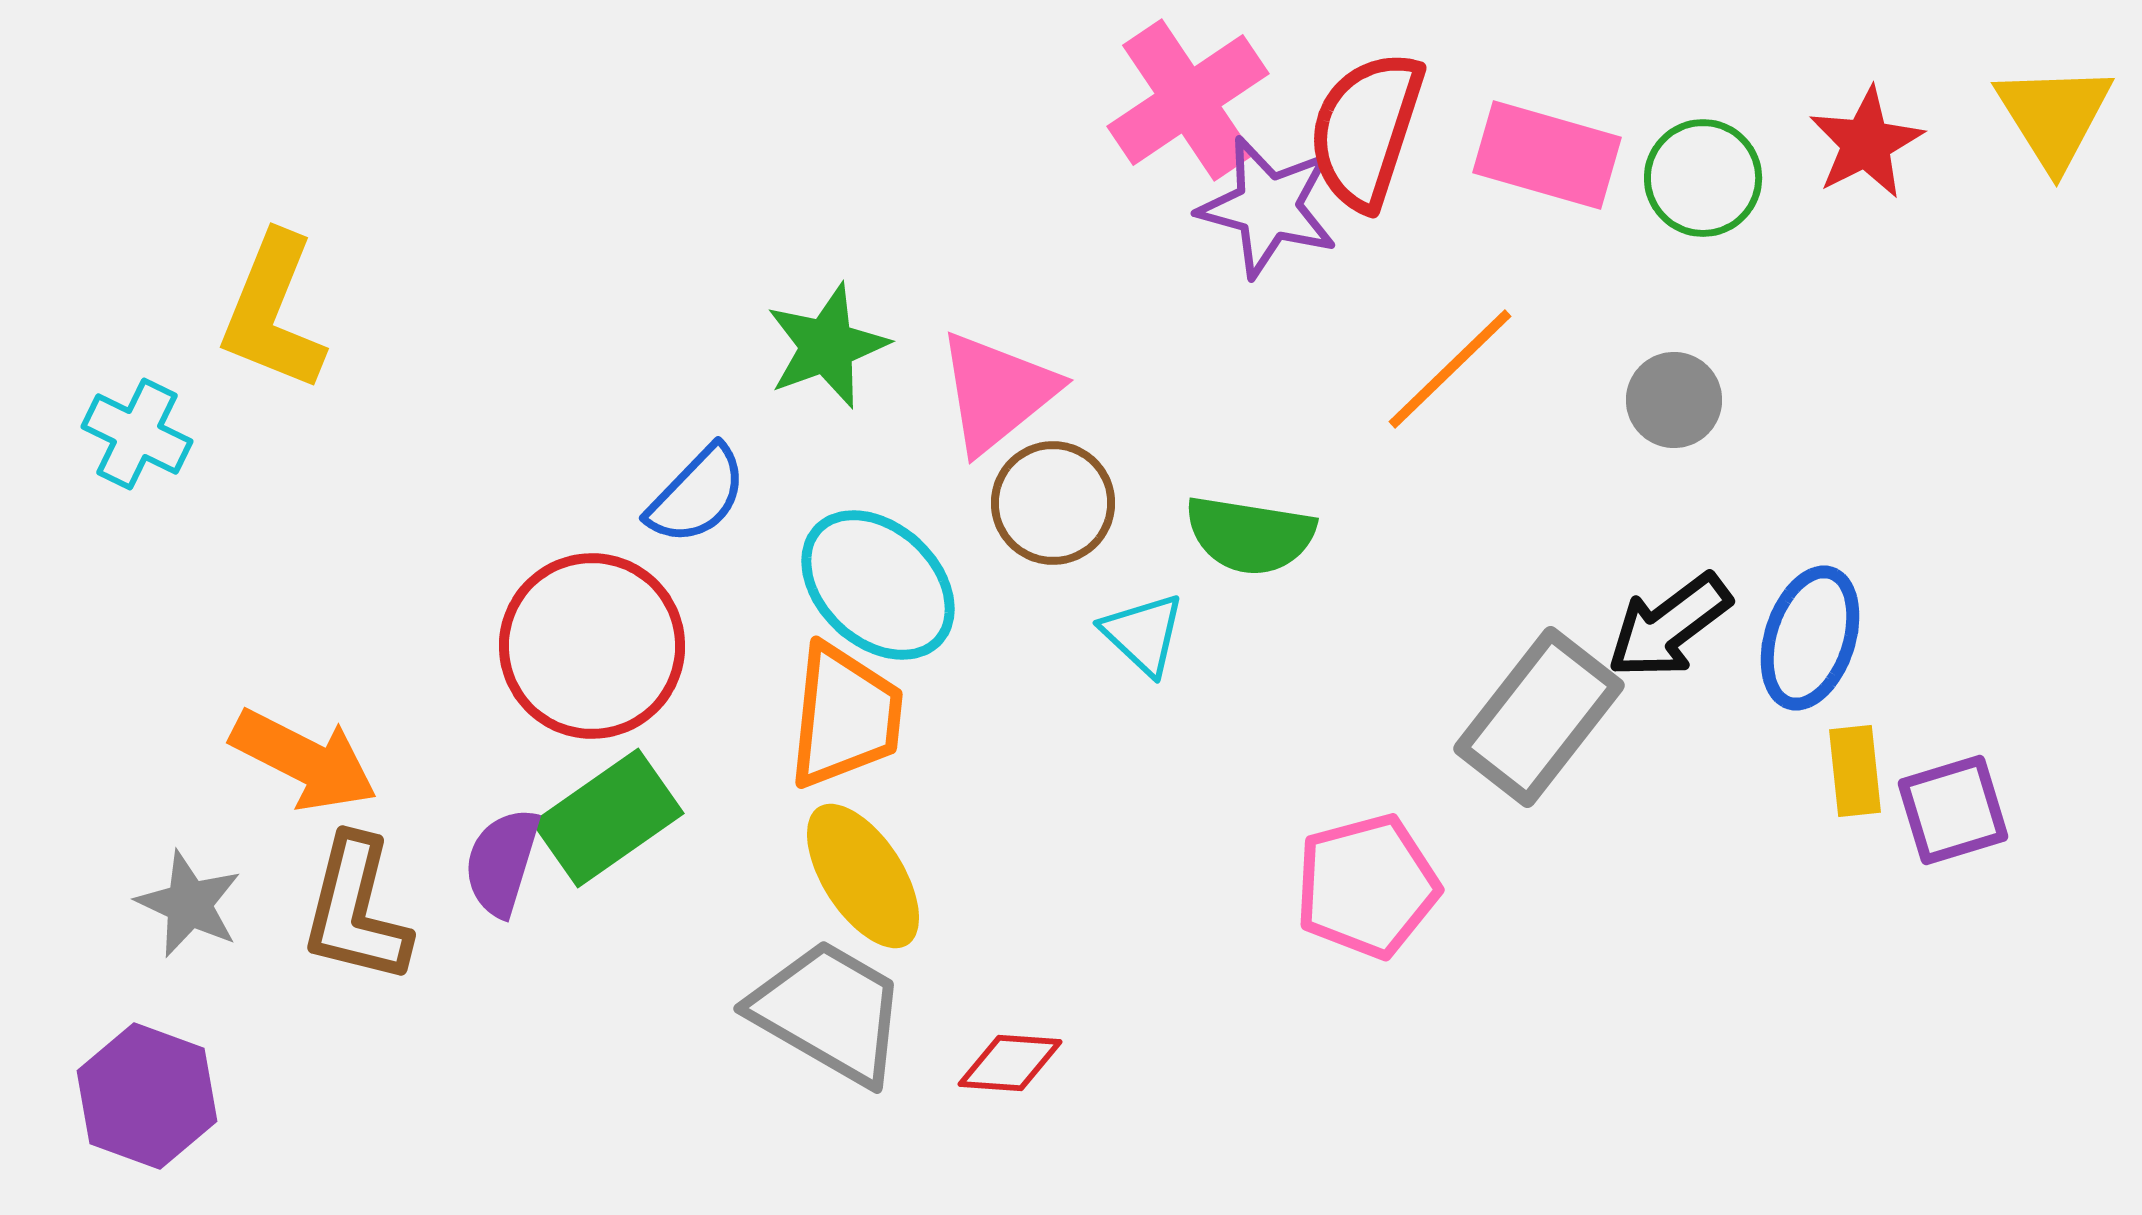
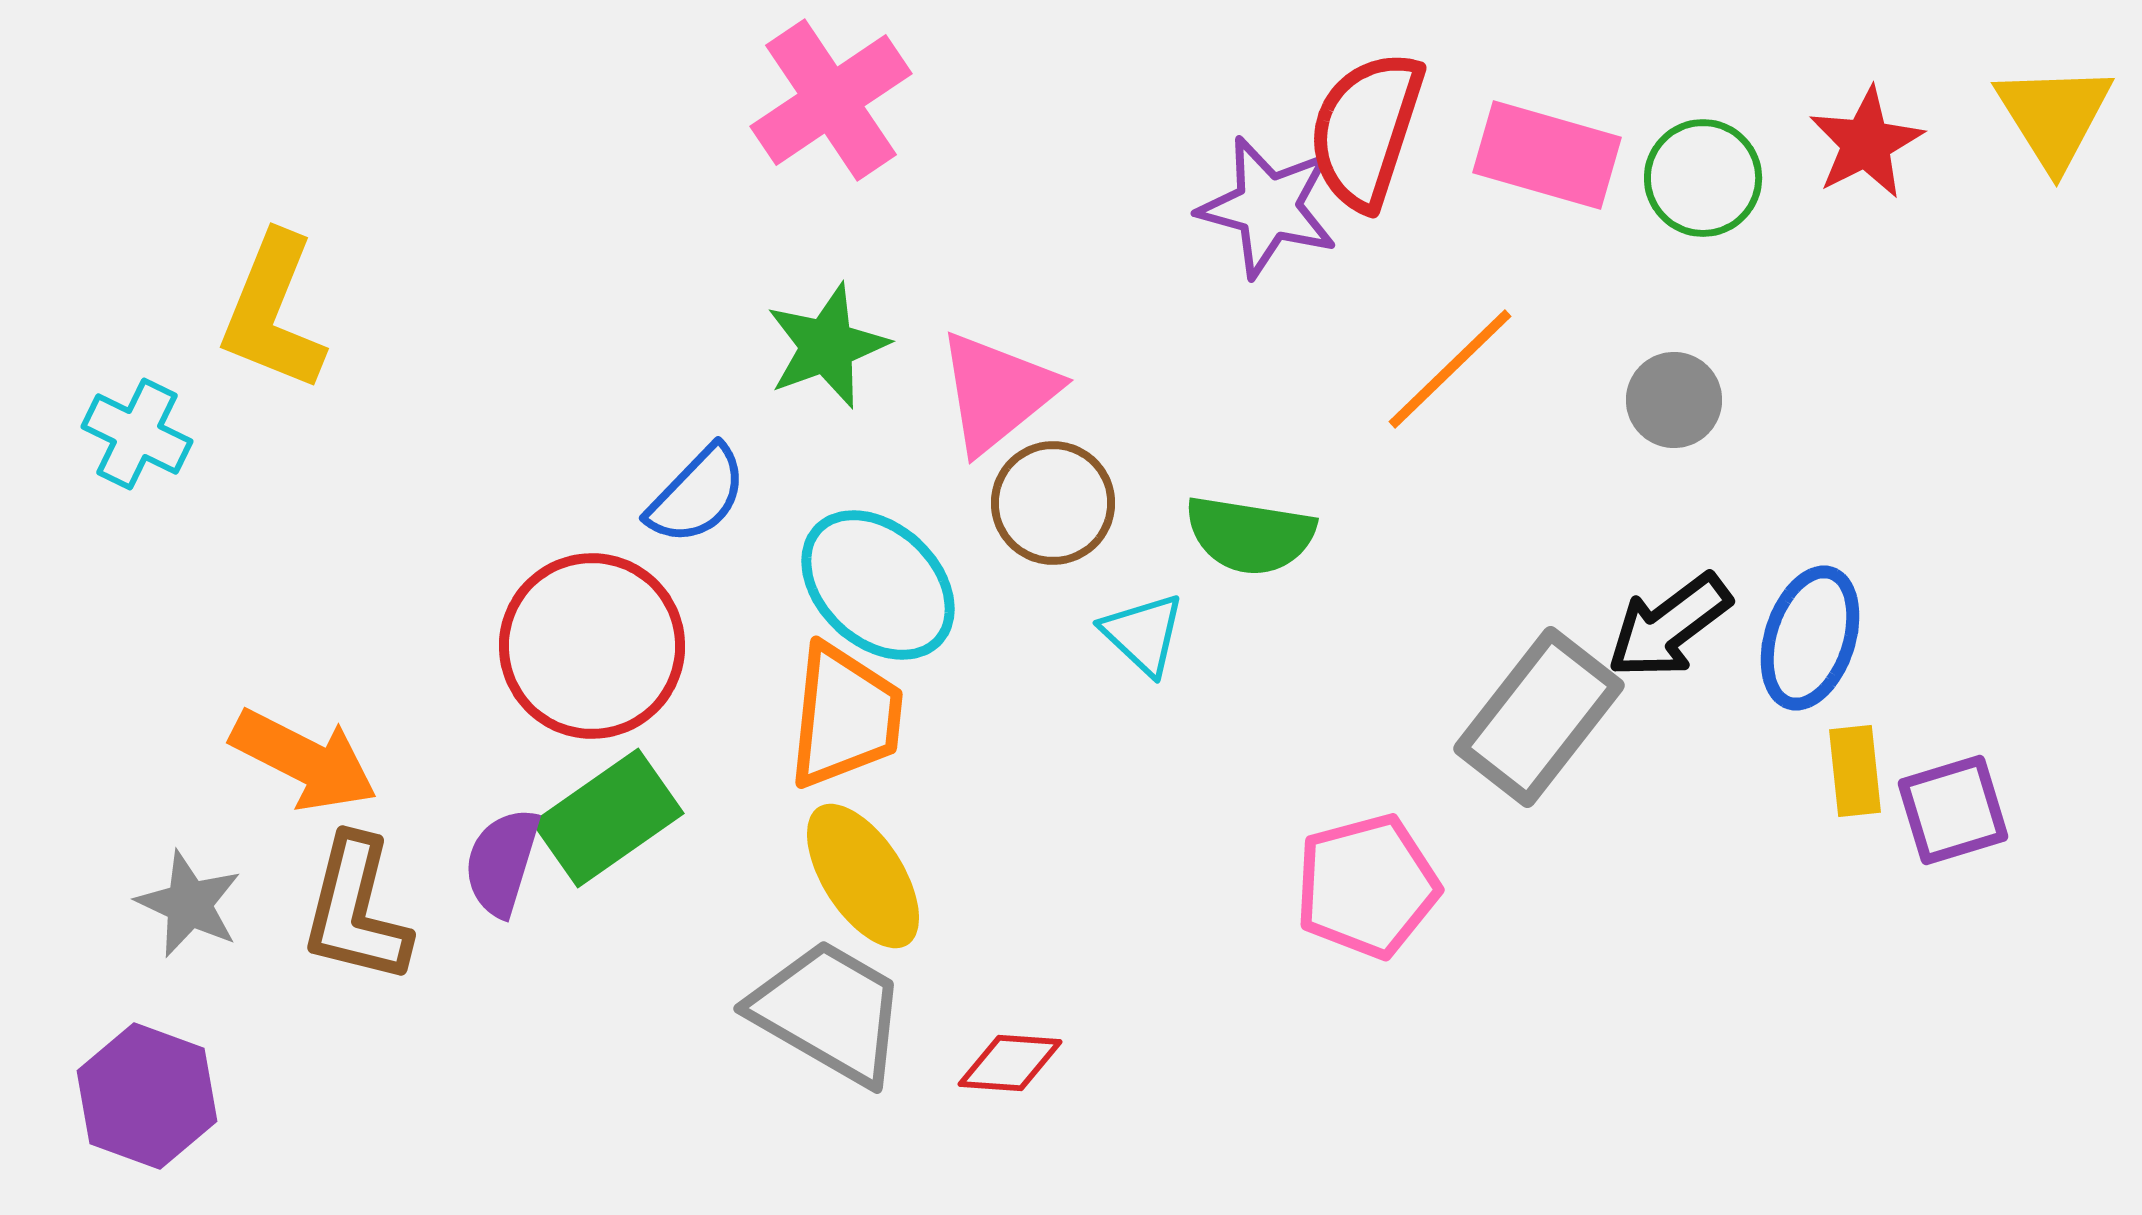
pink cross: moved 357 px left
